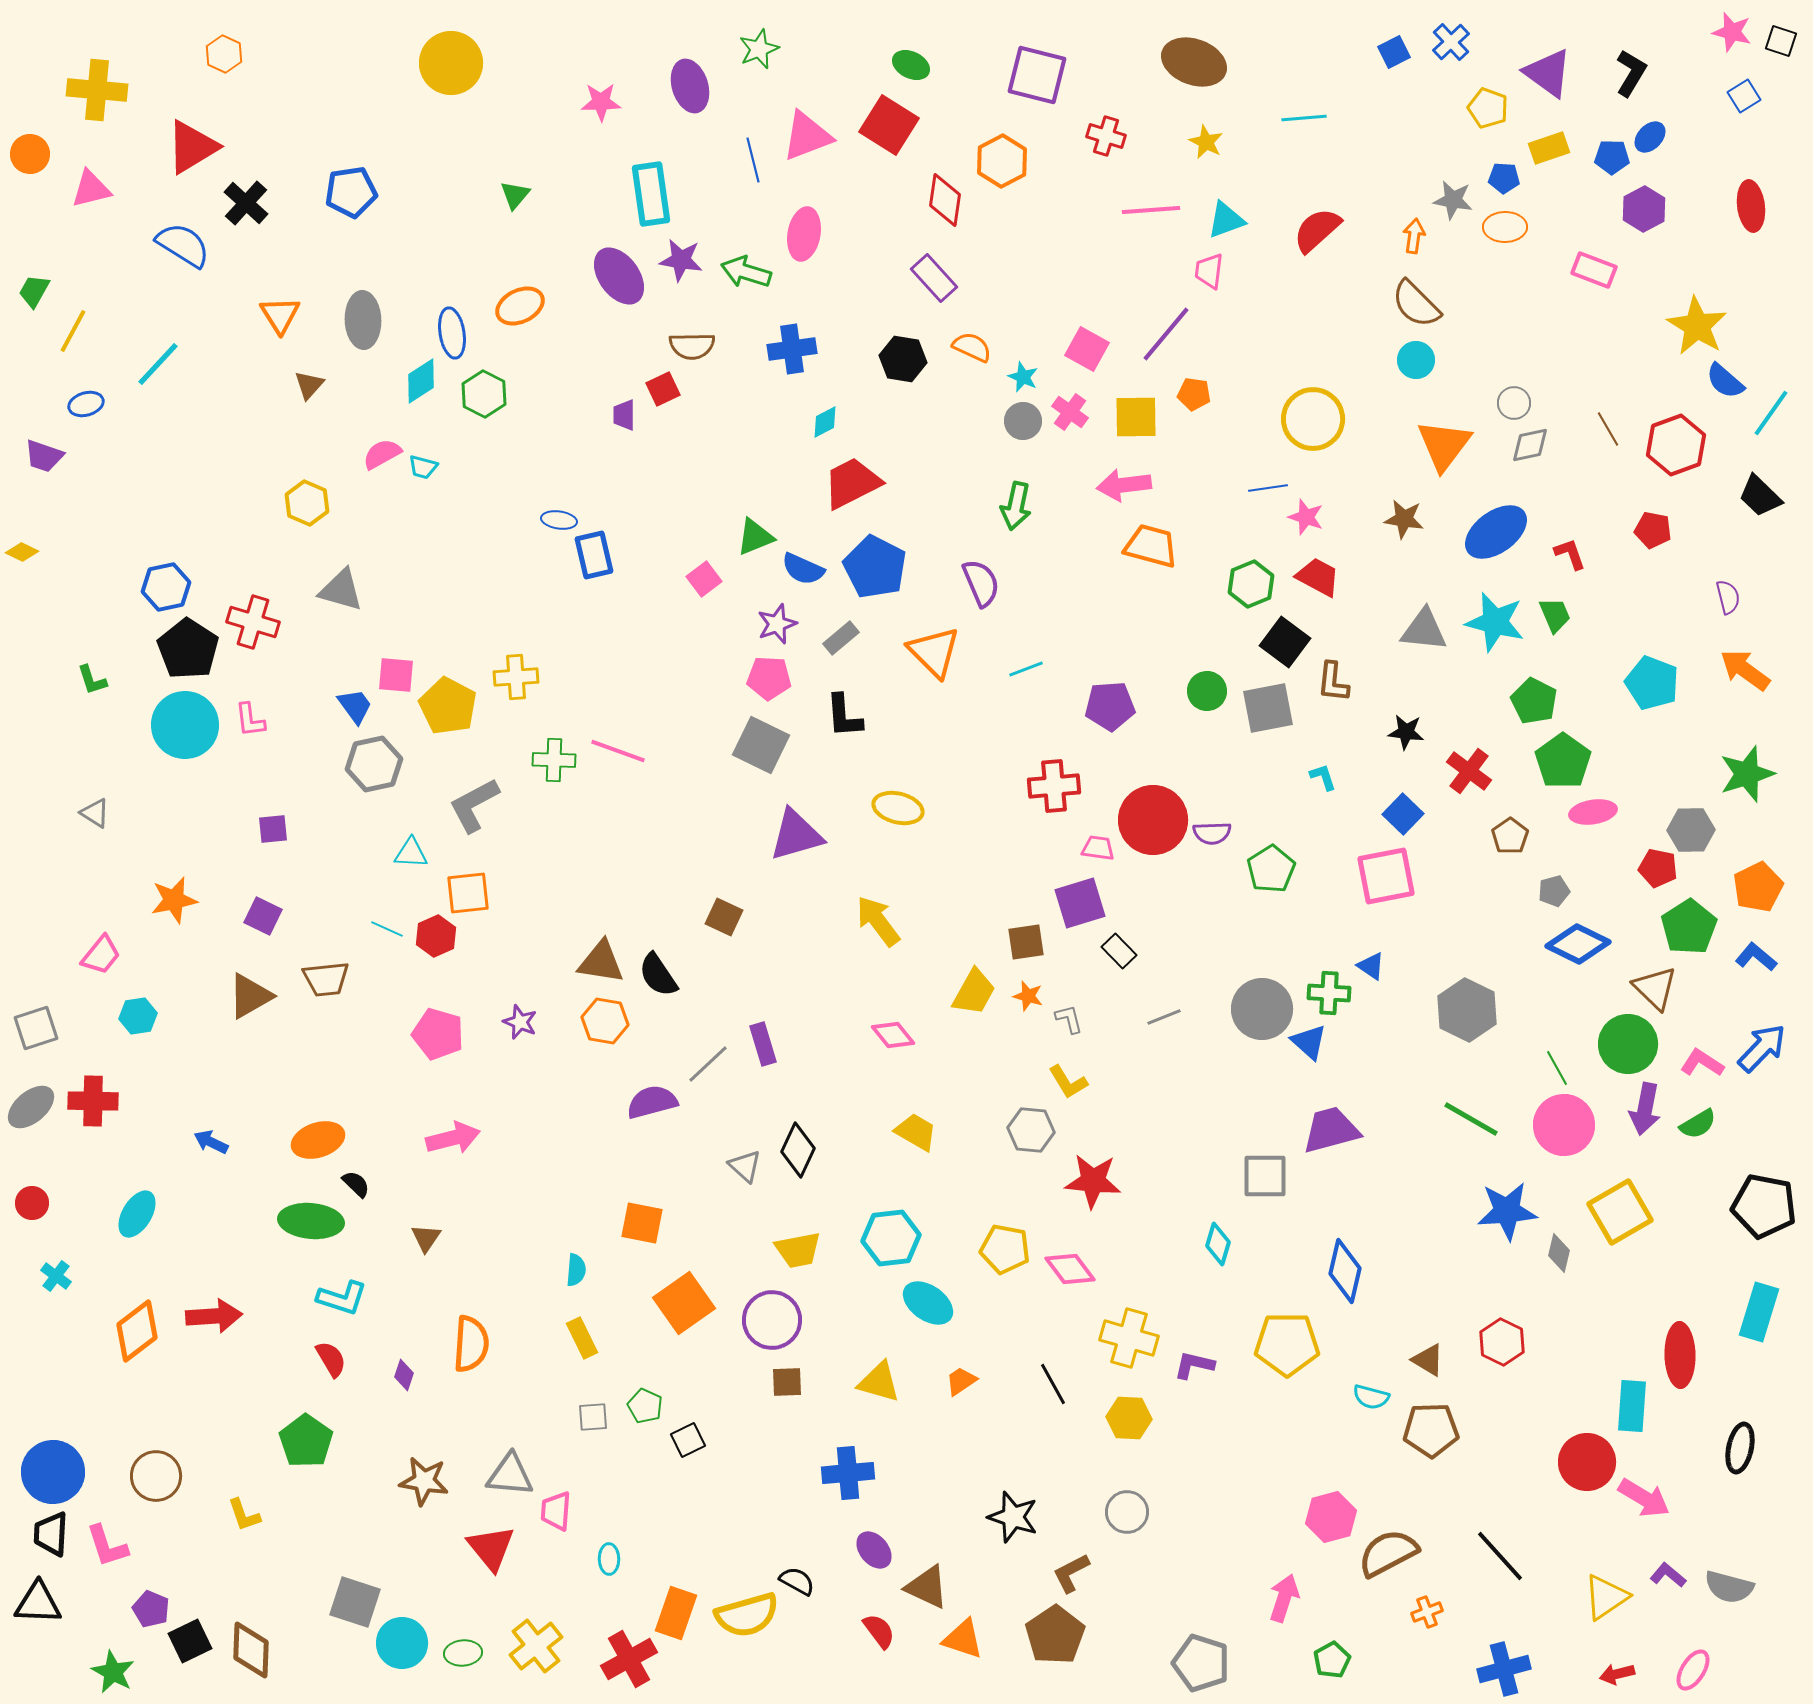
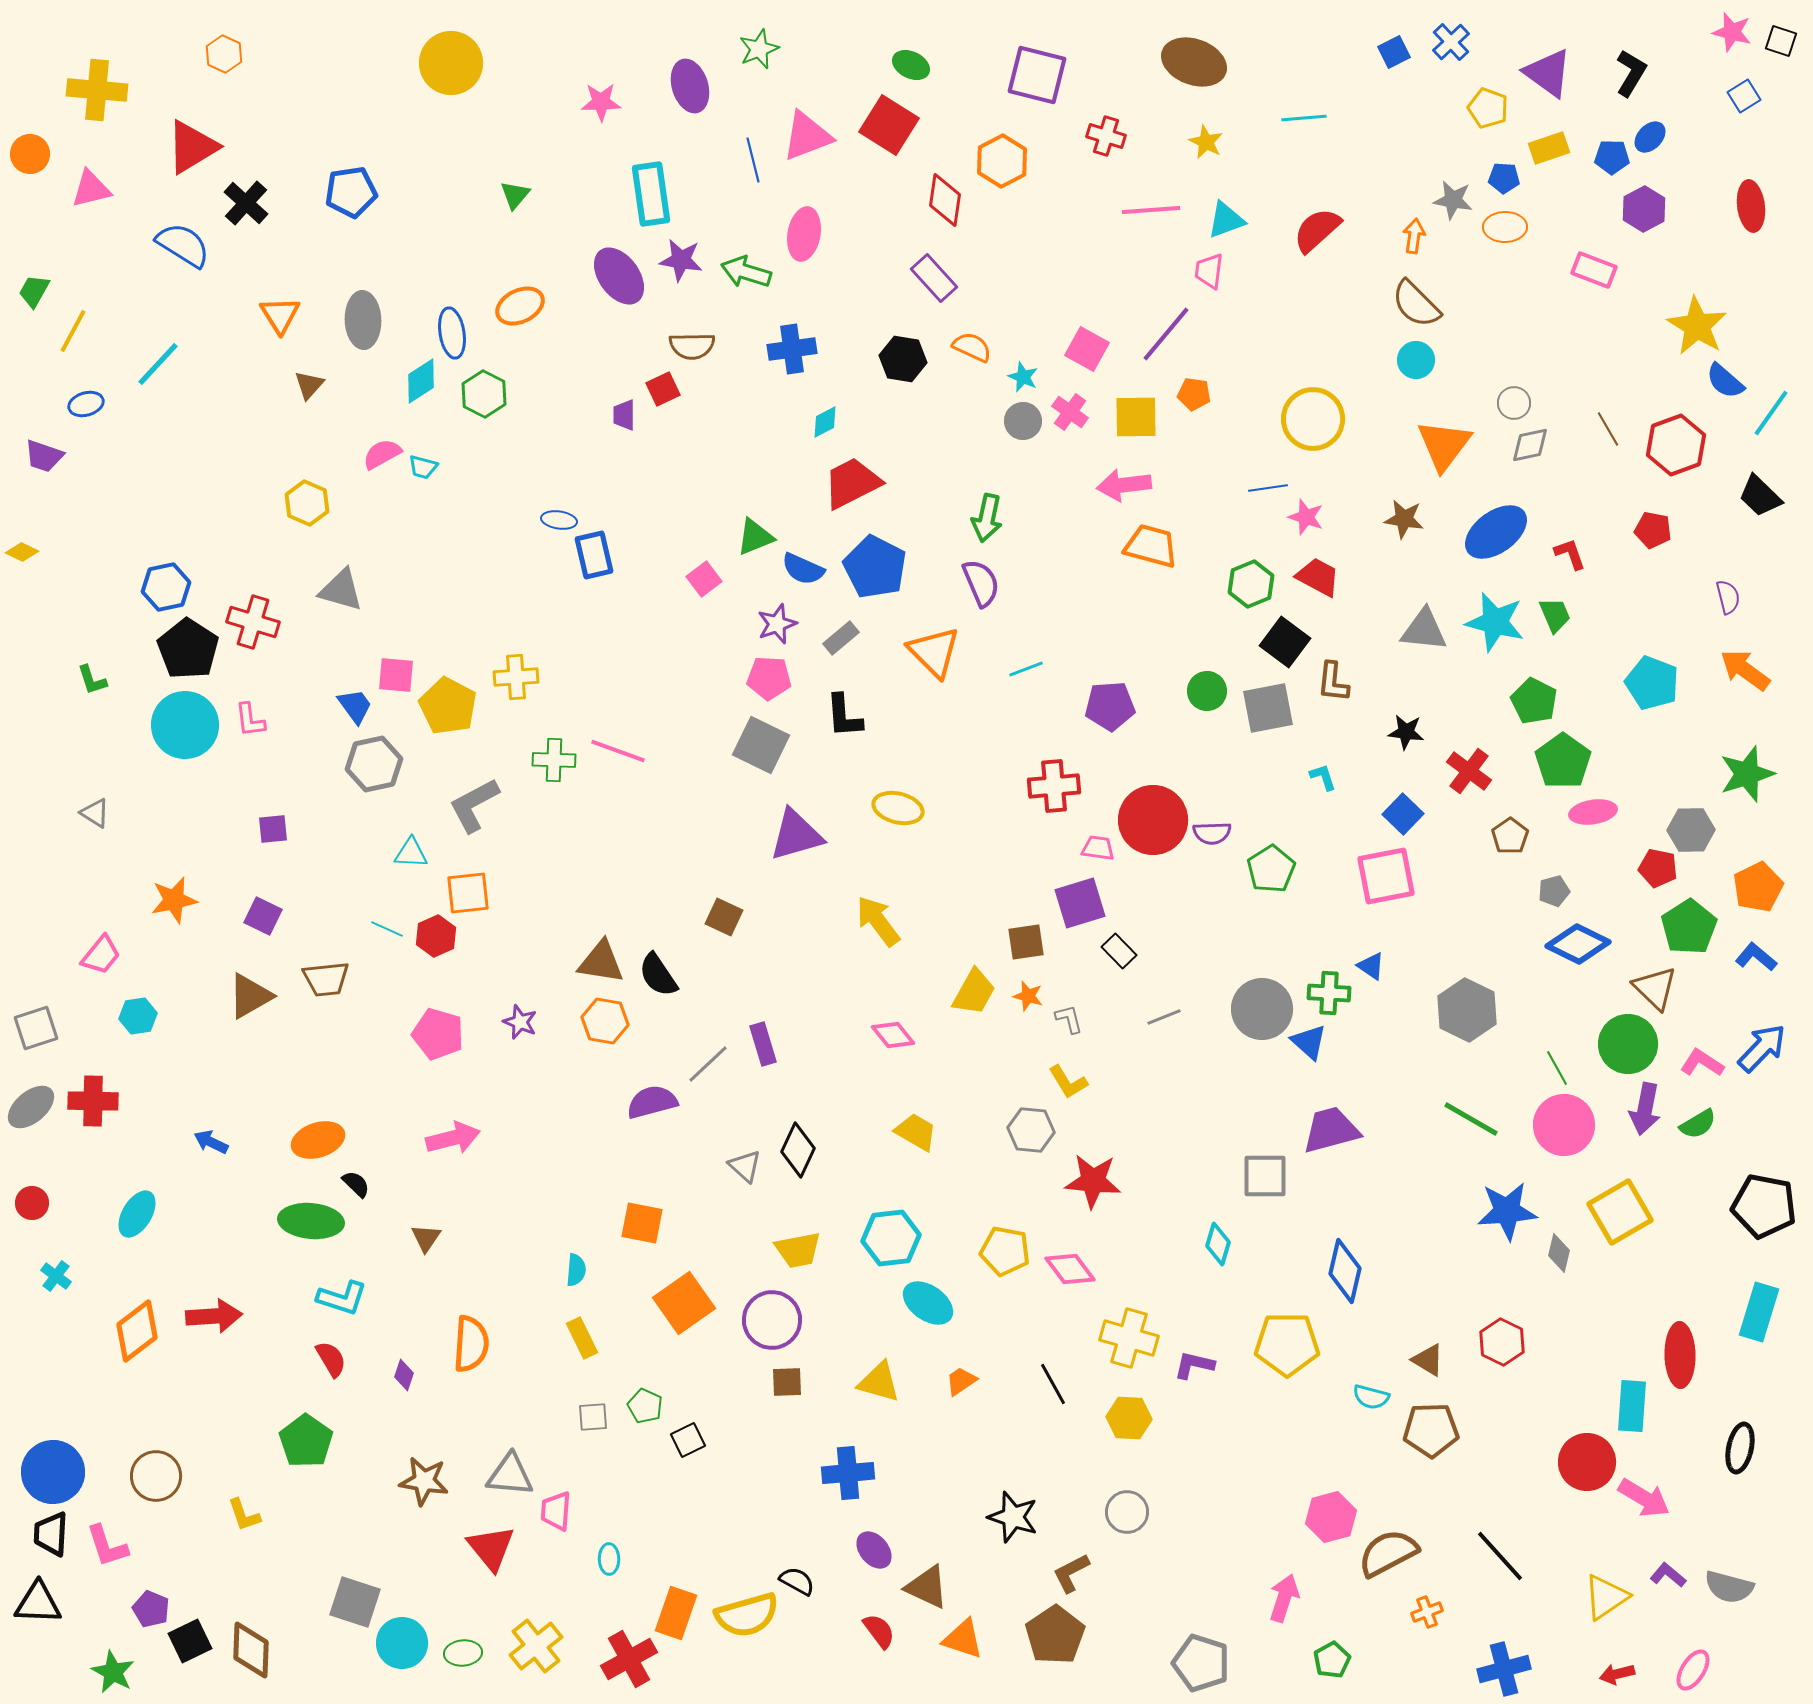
green arrow at (1016, 506): moved 29 px left, 12 px down
yellow pentagon at (1005, 1249): moved 2 px down
